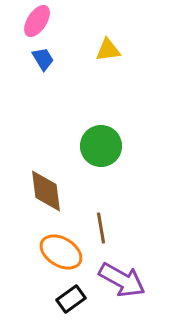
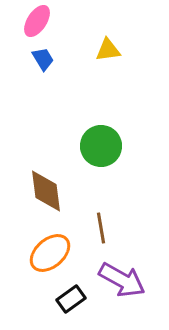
orange ellipse: moved 11 px left, 1 px down; rotated 72 degrees counterclockwise
